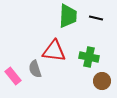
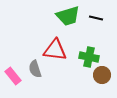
green trapezoid: rotated 70 degrees clockwise
red triangle: moved 1 px right, 1 px up
brown circle: moved 6 px up
